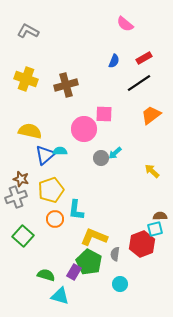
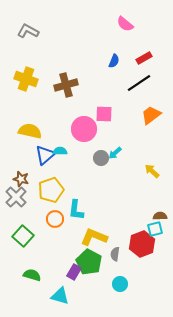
gray cross: rotated 25 degrees counterclockwise
green semicircle: moved 14 px left
